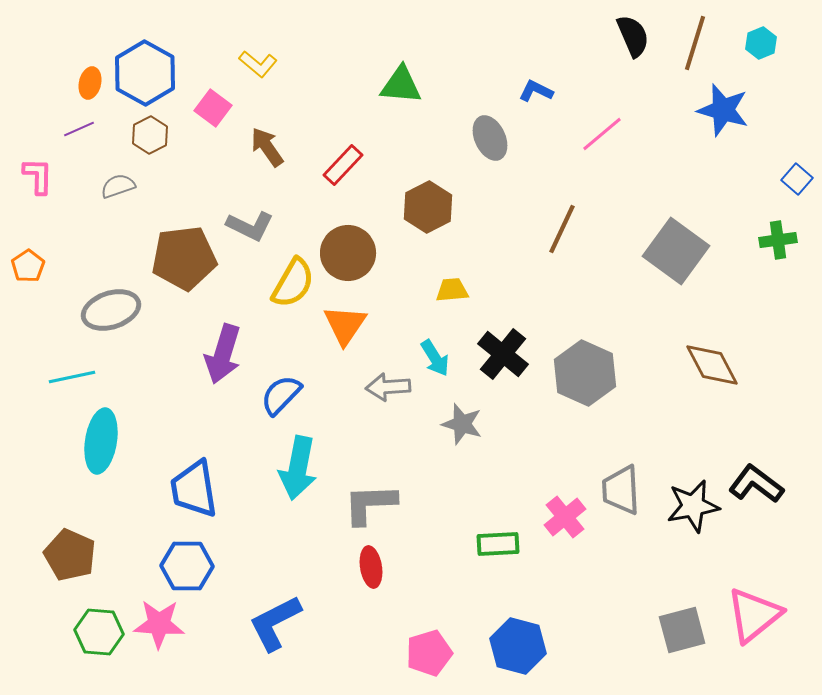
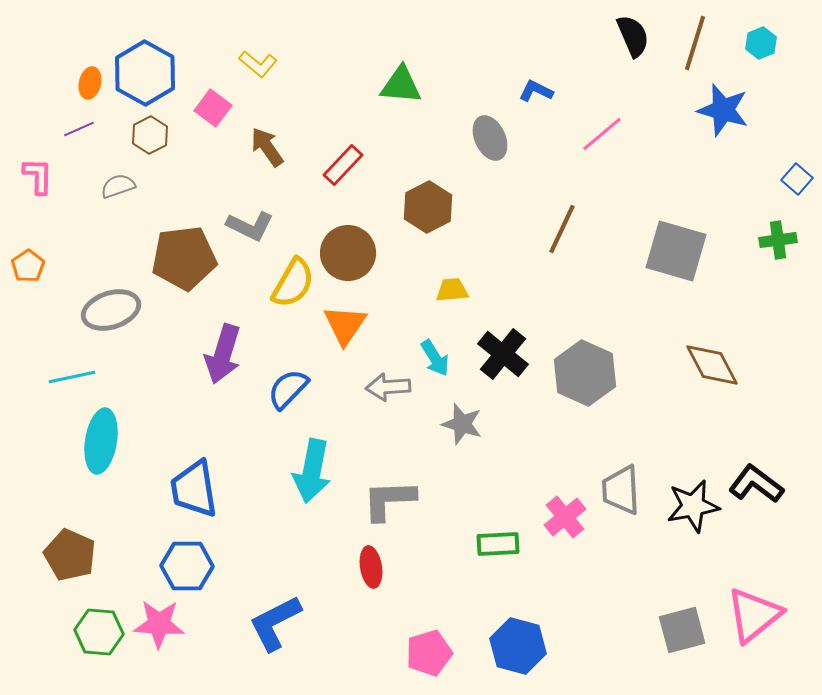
gray square at (676, 251): rotated 20 degrees counterclockwise
blue semicircle at (281, 395): moved 7 px right, 6 px up
cyan arrow at (298, 468): moved 14 px right, 3 px down
gray L-shape at (370, 504): moved 19 px right, 4 px up
